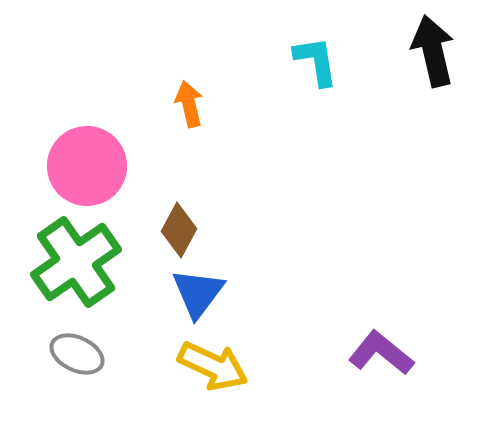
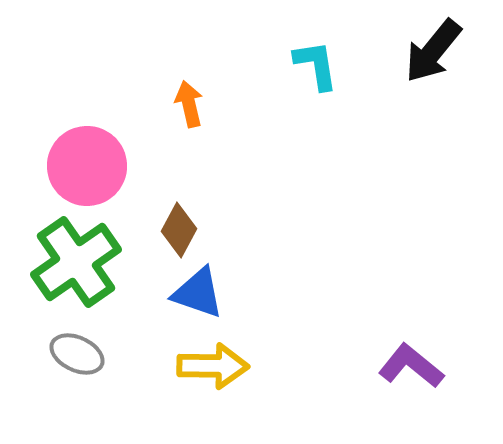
black arrow: rotated 128 degrees counterclockwise
cyan L-shape: moved 4 px down
blue triangle: rotated 48 degrees counterclockwise
purple L-shape: moved 30 px right, 13 px down
yellow arrow: rotated 24 degrees counterclockwise
